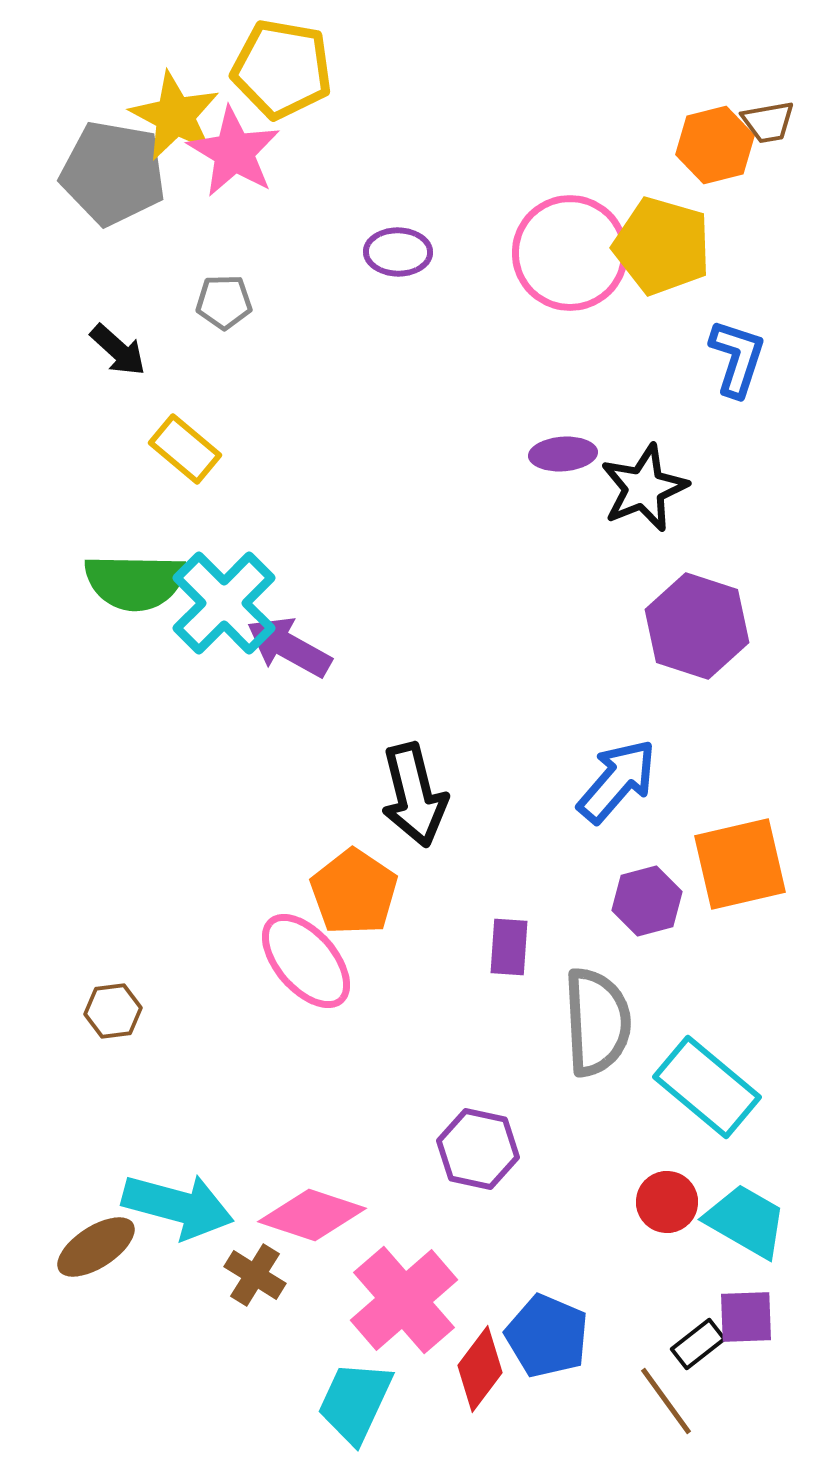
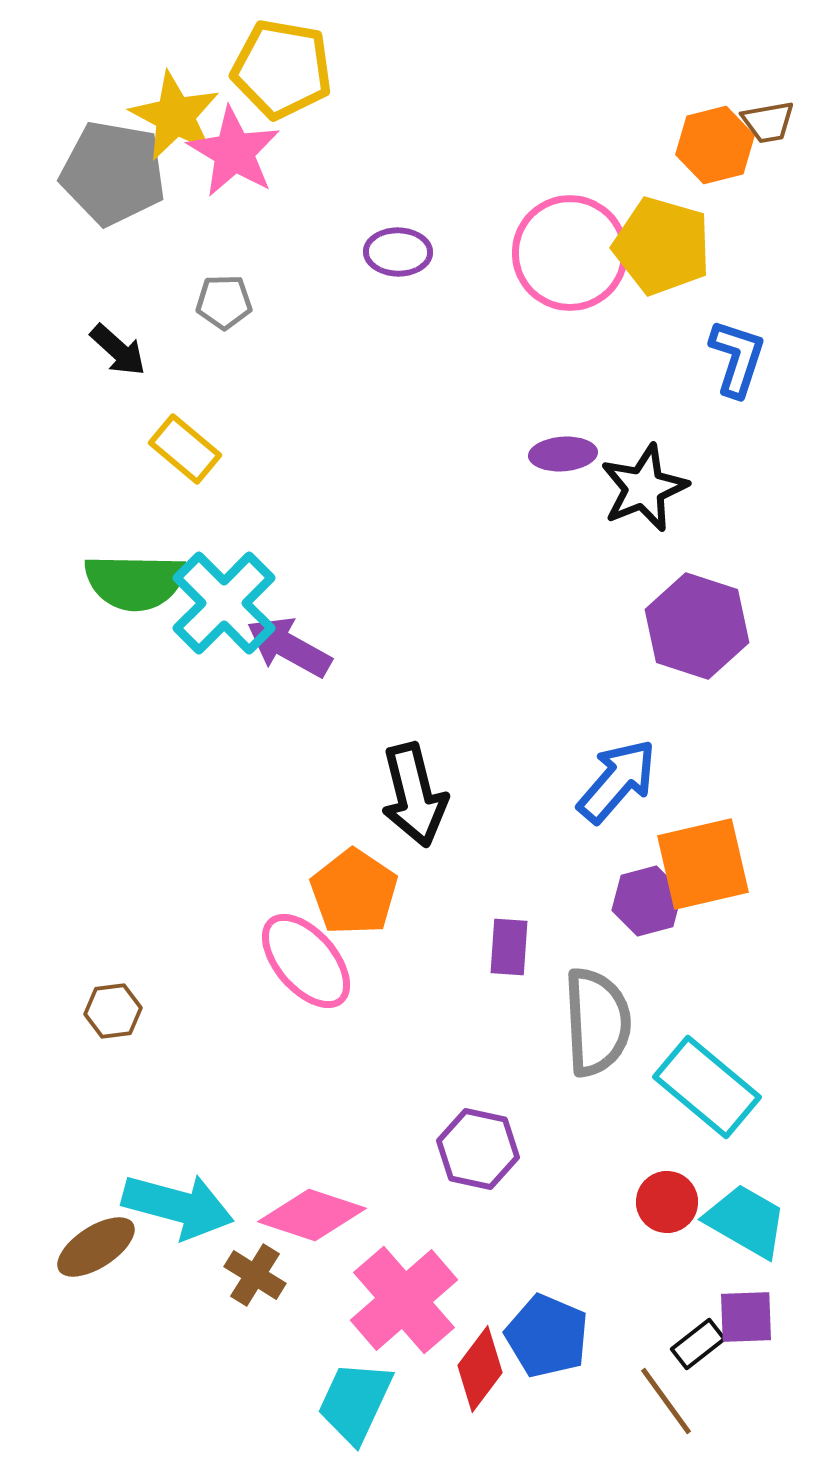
orange square at (740, 864): moved 37 px left
